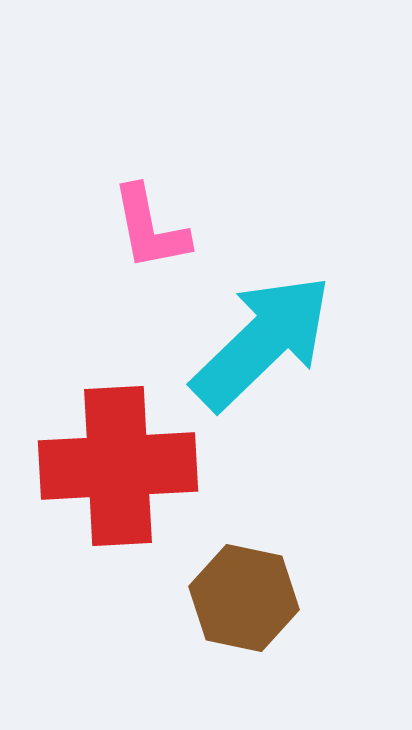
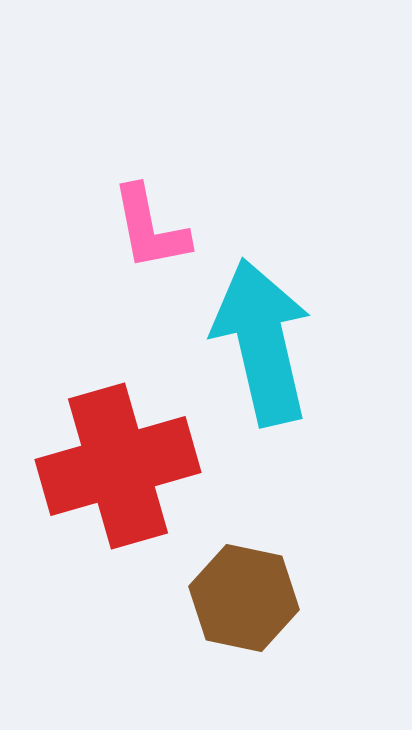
cyan arrow: rotated 59 degrees counterclockwise
red cross: rotated 13 degrees counterclockwise
